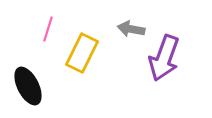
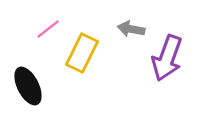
pink line: rotated 35 degrees clockwise
purple arrow: moved 3 px right
